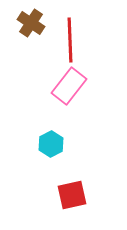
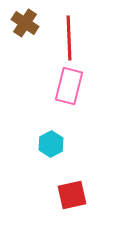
brown cross: moved 6 px left
red line: moved 1 px left, 2 px up
pink rectangle: rotated 24 degrees counterclockwise
